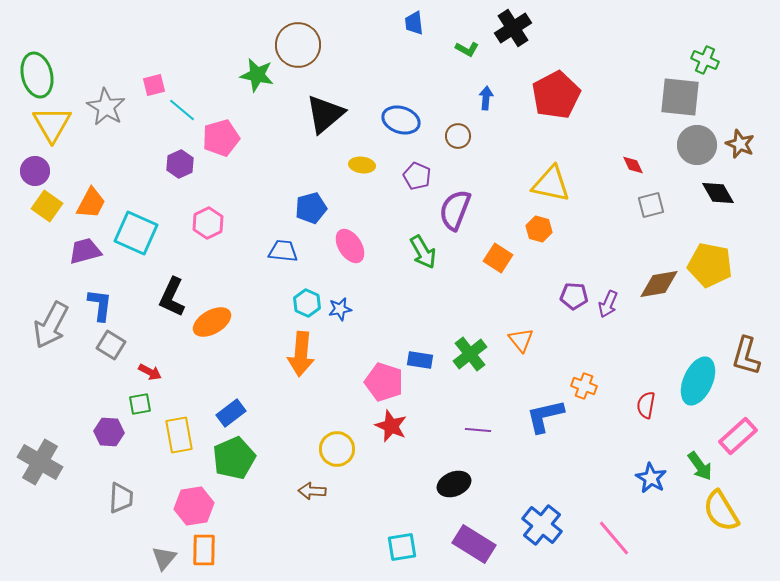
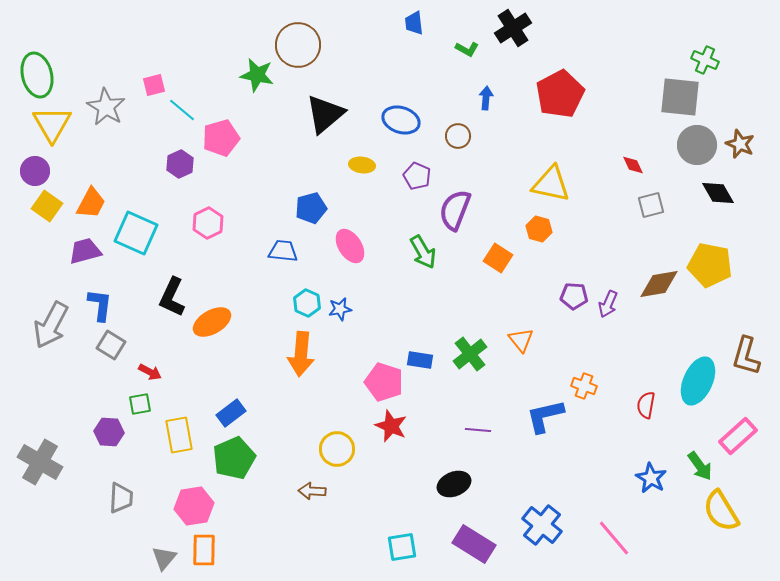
red pentagon at (556, 95): moved 4 px right, 1 px up
